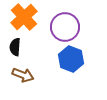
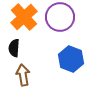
purple circle: moved 5 px left, 10 px up
black semicircle: moved 1 px left, 1 px down
brown arrow: rotated 120 degrees counterclockwise
